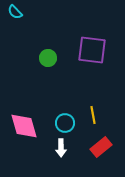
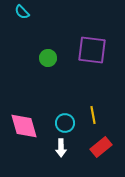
cyan semicircle: moved 7 px right
